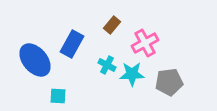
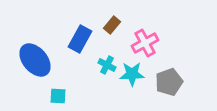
blue rectangle: moved 8 px right, 5 px up
gray pentagon: rotated 12 degrees counterclockwise
